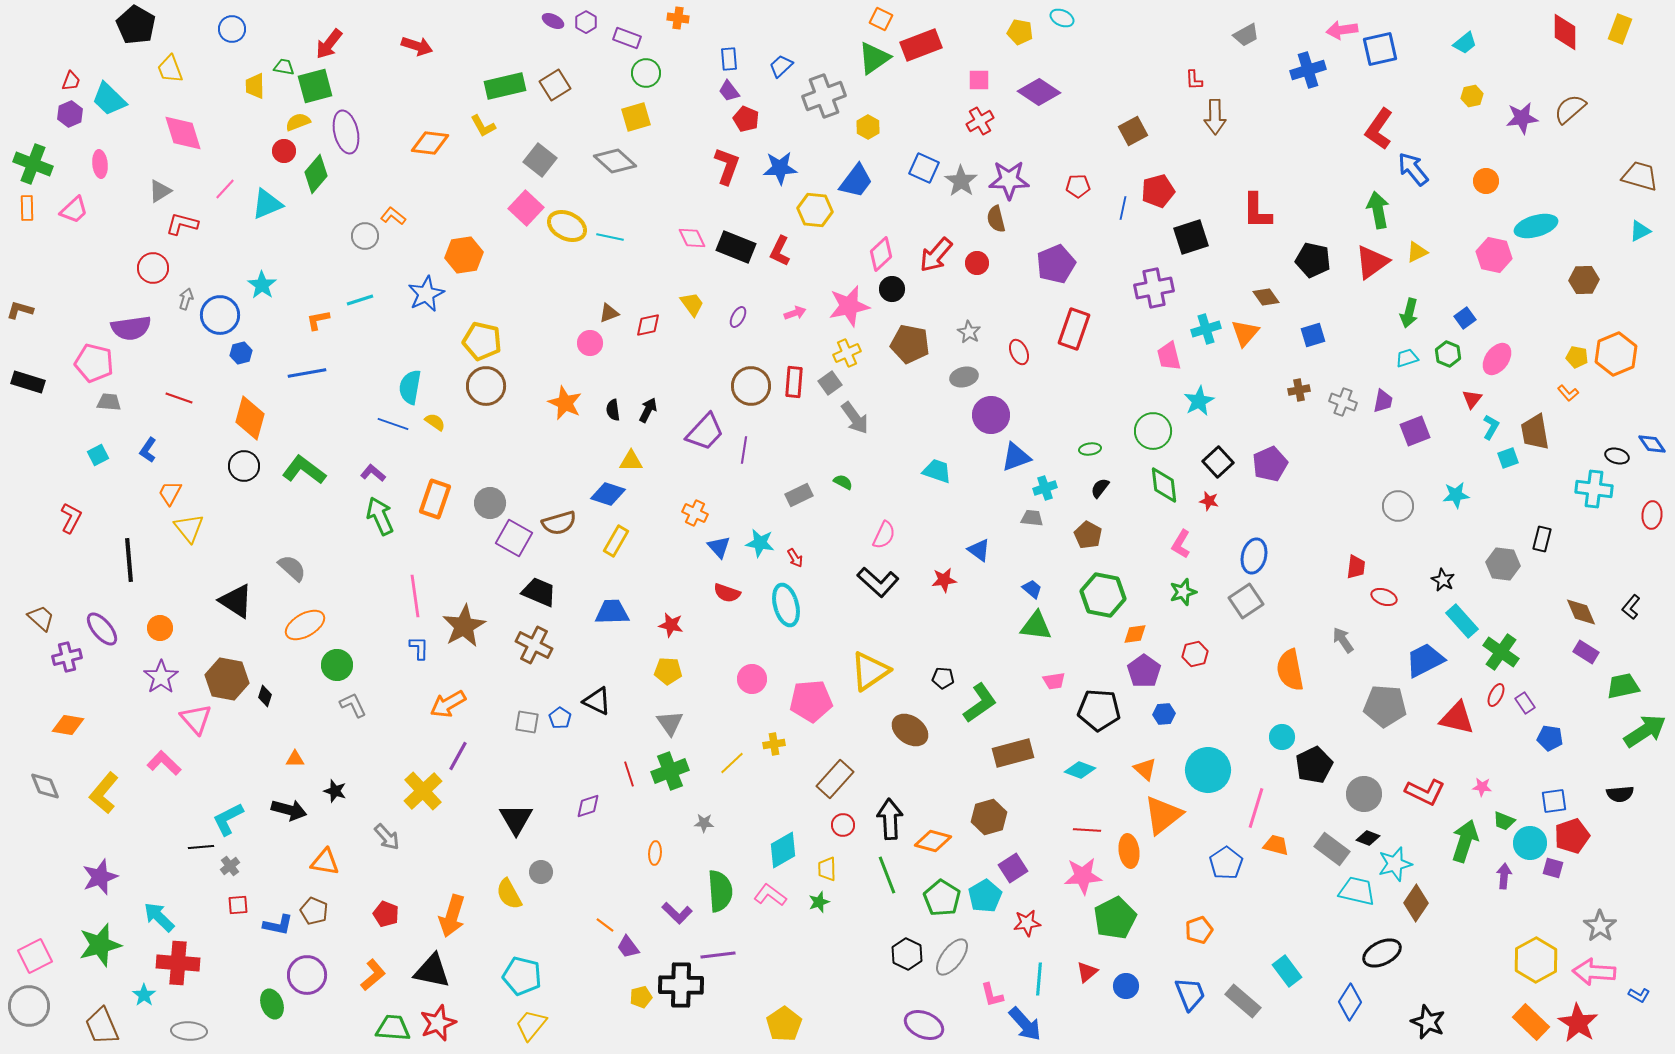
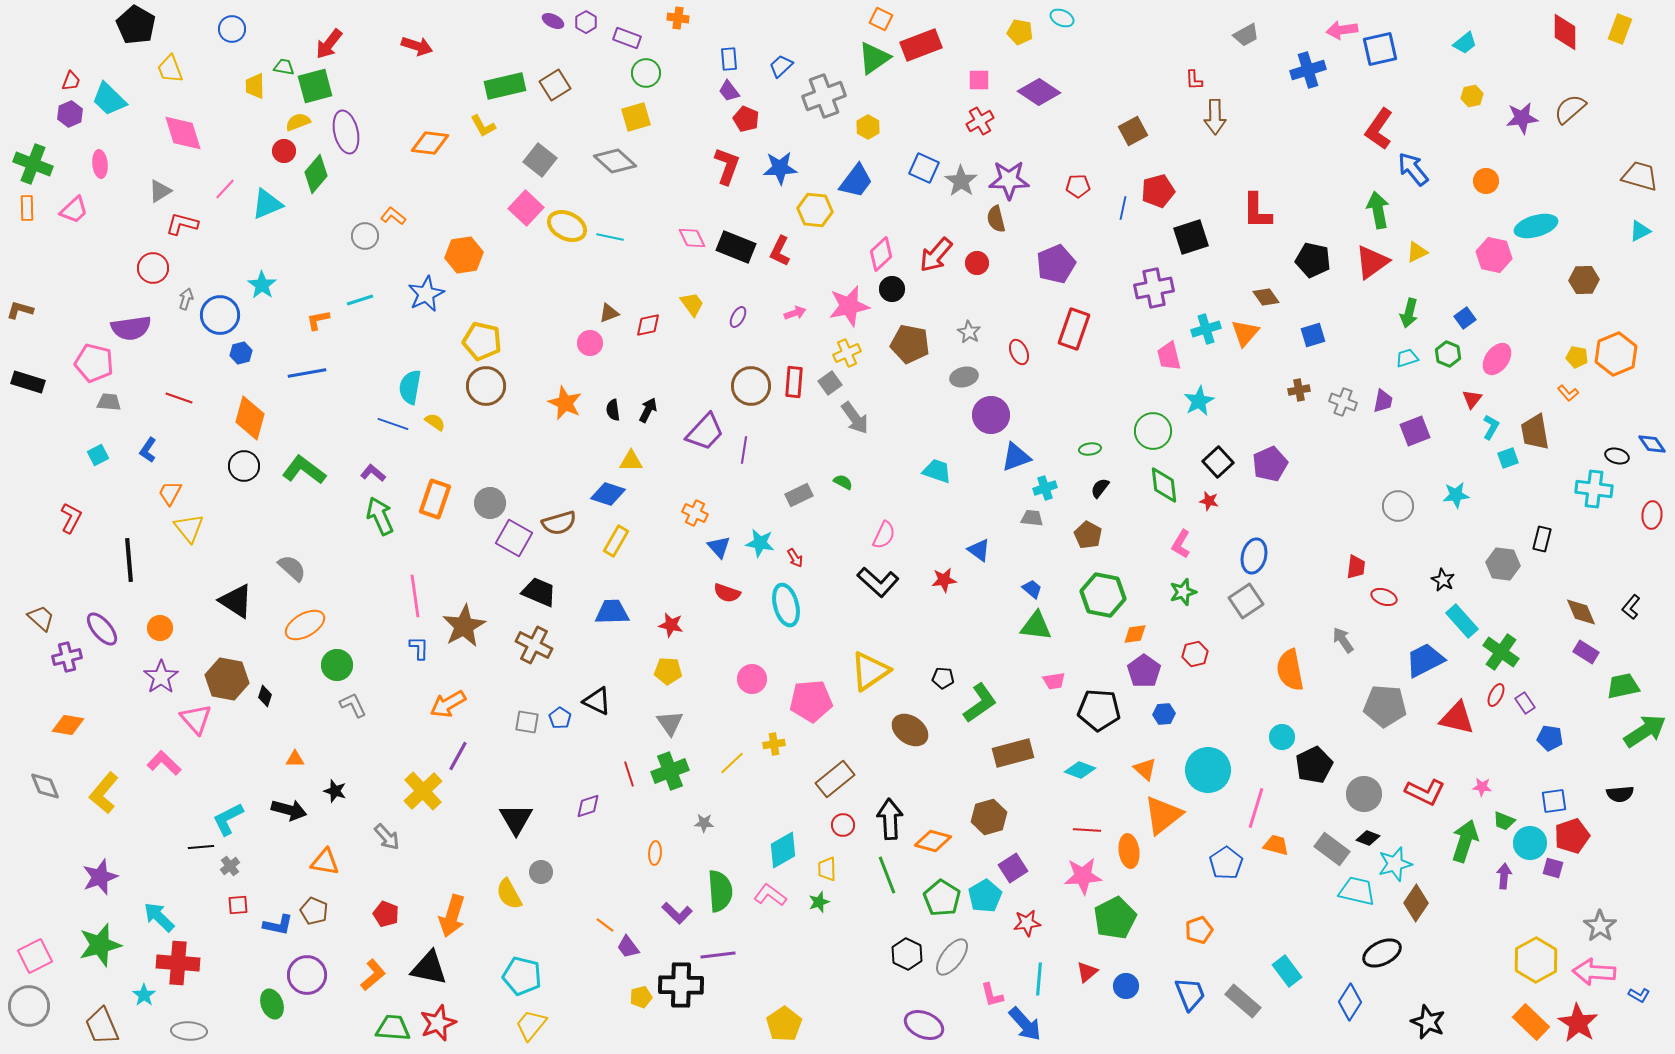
brown rectangle at (835, 779): rotated 9 degrees clockwise
black triangle at (432, 971): moved 3 px left, 3 px up
